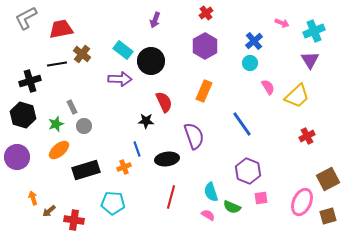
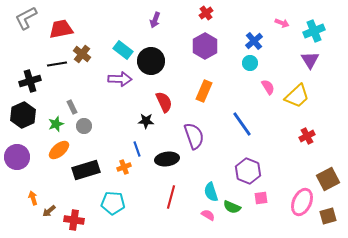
black hexagon at (23, 115): rotated 20 degrees clockwise
